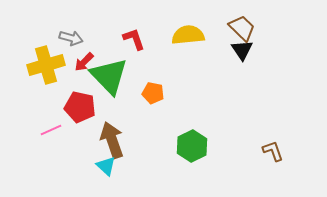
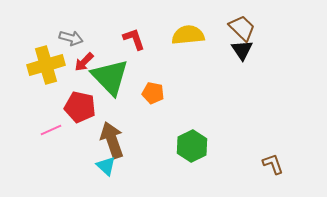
green triangle: moved 1 px right, 1 px down
brown L-shape: moved 13 px down
